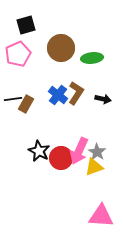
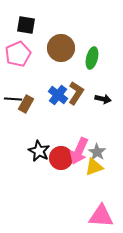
black square: rotated 24 degrees clockwise
green ellipse: rotated 70 degrees counterclockwise
black line: rotated 12 degrees clockwise
